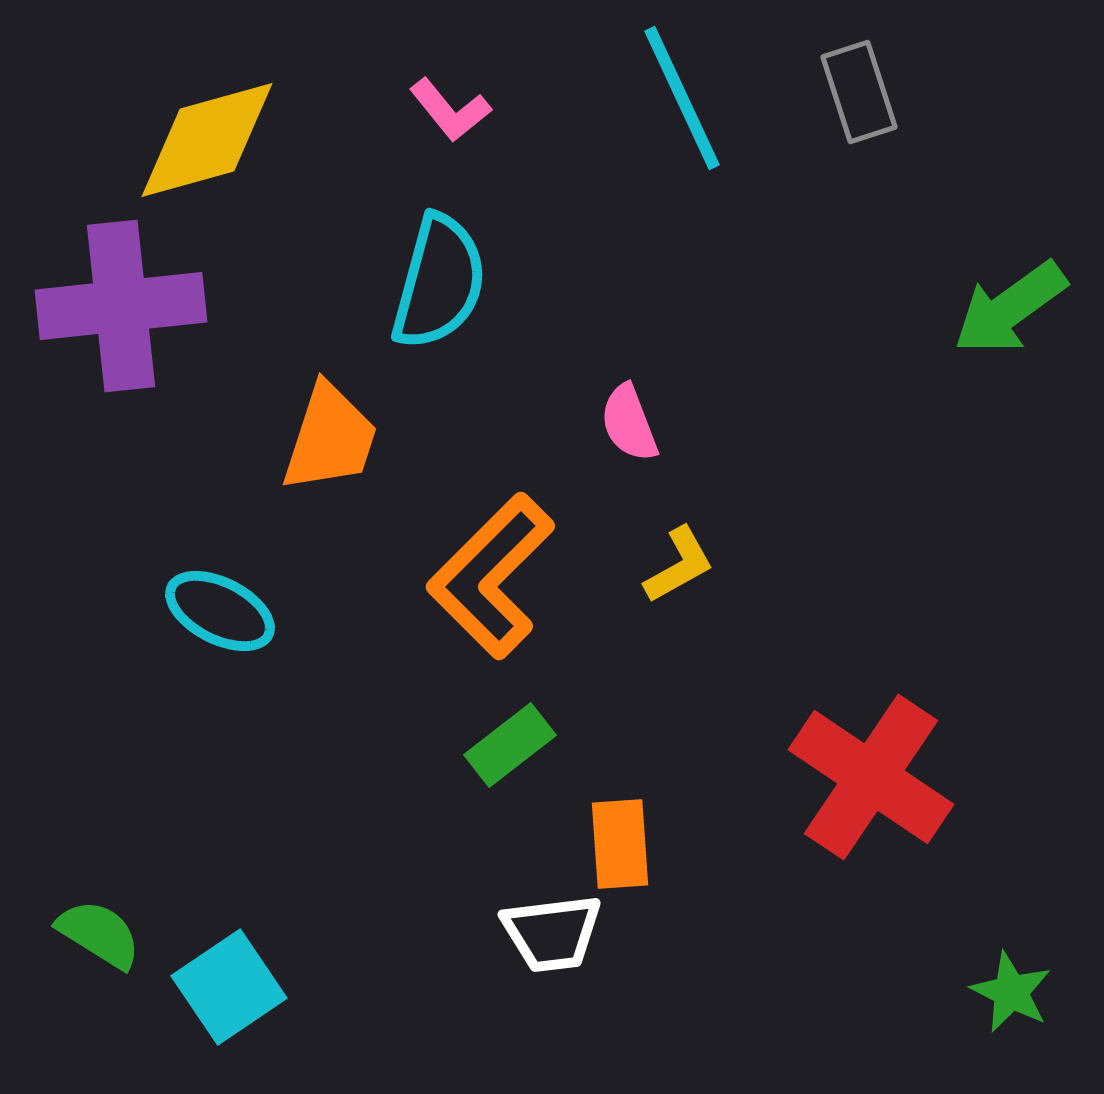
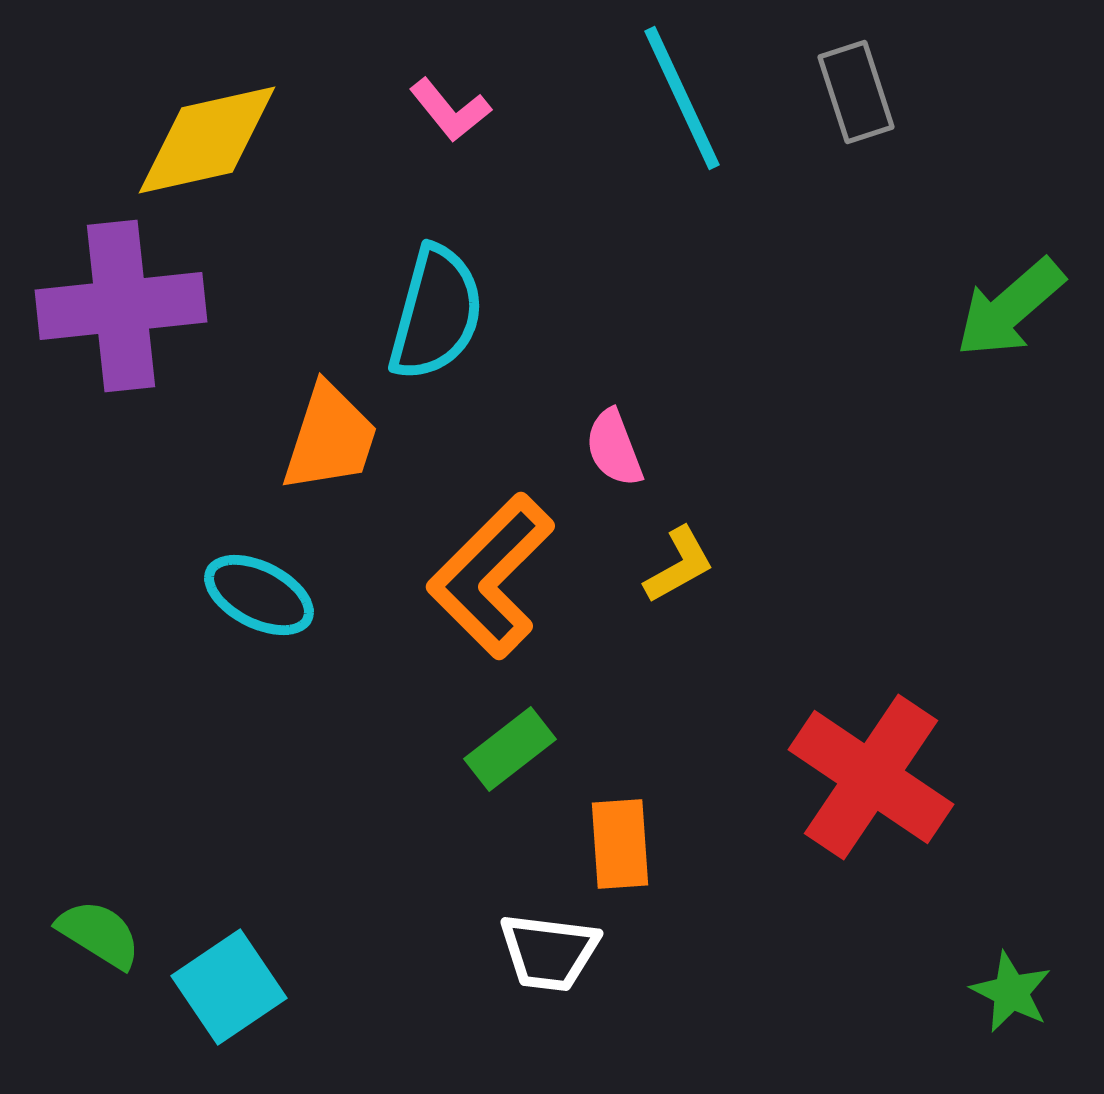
gray rectangle: moved 3 px left
yellow diamond: rotated 3 degrees clockwise
cyan semicircle: moved 3 px left, 31 px down
green arrow: rotated 5 degrees counterclockwise
pink semicircle: moved 15 px left, 25 px down
cyan ellipse: moved 39 px right, 16 px up
green rectangle: moved 4 px down
white trapezoid: moved 3 px left, 19 px down; rotated 14 degrees clockwise
